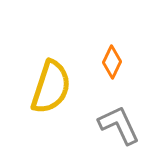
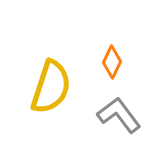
gray L-shape: moved 10 px up; rotated 12 degrees counterclockwise
